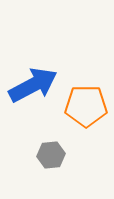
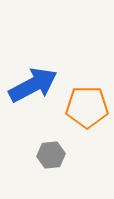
orange pentagon: moved 1 px right, 1 px down
